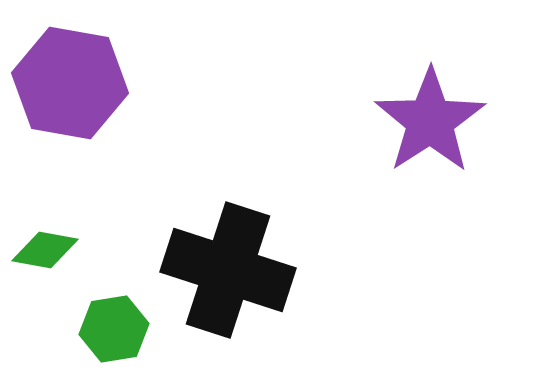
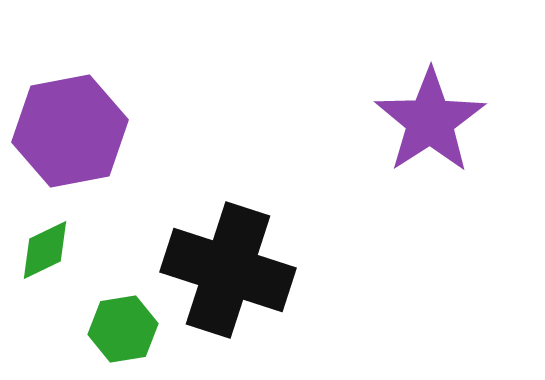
purple hexagon: moved 48 px down; rotated 21 degrees counterclockwise
green diamond: rotated 36 degrees counterclockwise
green hexagon: moved 9 px right
